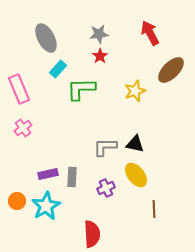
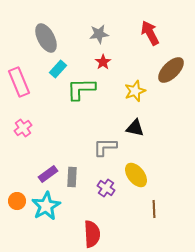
red star: moved 3 px right, 6 px down
pink rectangle: moved 7 px up
black triangle: moved 16 px up
purple rectangle: rotated 24 degrees counterclockwise
purple cross: rotated 30 degrees counterclockwise
